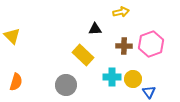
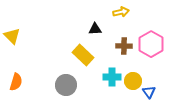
pink hexagon: rotated 10 degrees counterclockwise
yellow circle: moved 2 px down
